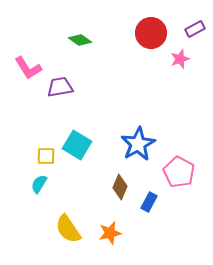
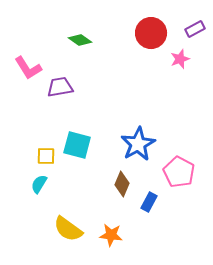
cyan square: rotated 16 degrees counterclockwise
brown diamond: moved 2 px right, 3 px up
yellow semicircle: rotated 20 degrees counterclockwise
orange star: moved 1 px right, 2 px down; rotated 20 degrees clockwise
